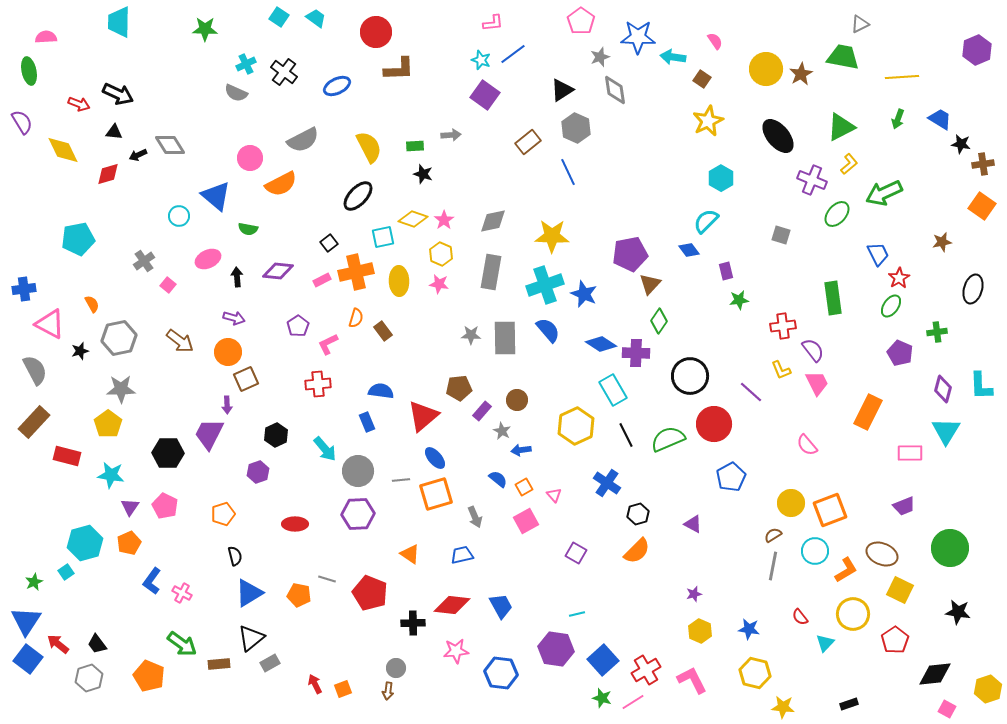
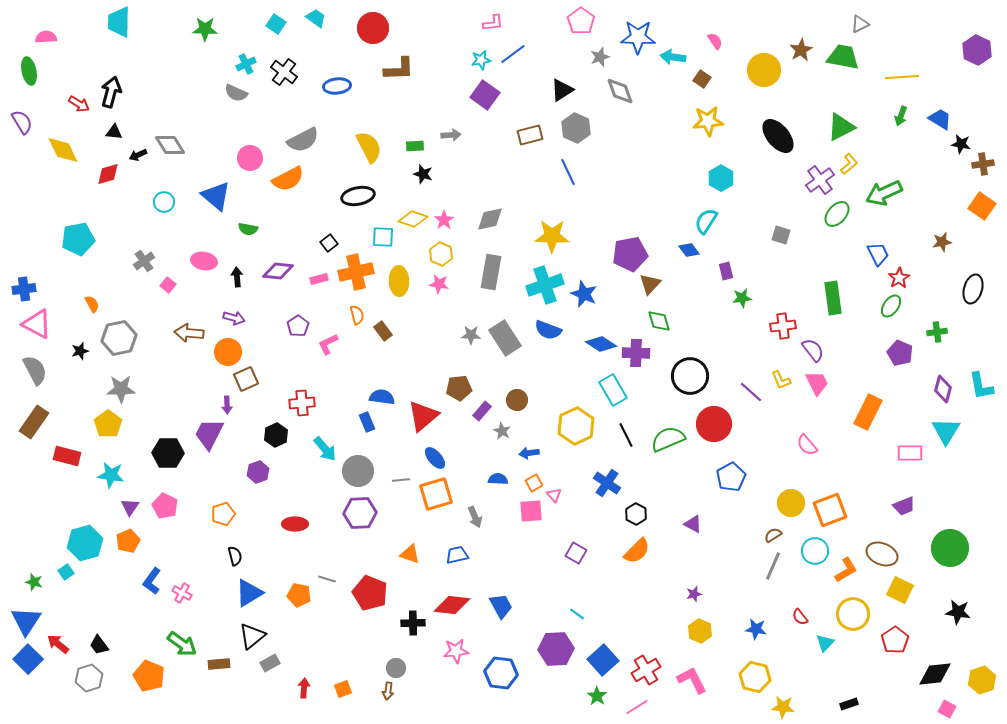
cyan square at (279, 17): moved 3 px left, 7 px down
red circle at (376, 32): moved 3 px left, 4 px up
purple hexagon at (977, 50): rotated 12 degrees counterclockwise
cyan star at (481, 60): rotated 30 degrees counterclockwise
yellow circle at (766, 69): moved 2 px left, 1 px down
brown star at (801, 74): moved 24 px up
blue ellipse at (337, 86): rotated 20 degrees clockwise
gray diamond at (615, 90): moved 5 px right, 1 px down; rotated 12 degrees counterclockwise
black arrow at (118, 94): moved 7 px left, 2 px up; rotated 100 degrees counterclockwise
red arrow at (79, 104): rotated 10 degrees clockwise
green arrow at (898, 119): moved 3 px right, 3 px up
yellow star at (708, 121): rotated 20 degrees clockwise
brown rectangle at (528, 142): moved 2 px right, 7 px up; rotated 25 degrees clockwise
purple cross at (812, 180): moved 8 px right; rotated 32 degrees clockwise
orange semicircle at (281, 184): moved 7 px right, 5 px up
black ellipse at (358, 196): rotated 36 degrees clockwise
cyan circle at (179, 216): moved 15 px left, 14 px up
gray diamond at (493, 221): moved 3 px left, 2 px up
cyan semicircle at (706, 221): rotated 12 degrees counterclockwise
cyan square at (383, 237): rotated 15 degrees clockwise
pink ellipse at (208, 259): moved 4 px left, 2 px down; rotated 35 degrees clockwise
pink rectangle at (322, 280): moved 3 px left, 1 px up; rotated 12 degrees clockwise
green star at (739, 300): moved 3 px right, 2 px up
orange semicircle at (356, 318): moved 1 px right, 3 px up; rotated 30 degrees counterclockwise
green diamond at (659, 321): rotated 50 degrees counterclockwise
pink triangle at (50, 324): moved 13 px left
blue semicircle at (548, 330): rotated 152 degrees clockwise
gray rectangle at (505, 338): rotated 32 degrees counterclockwise
brown arrow at (180, 341): moved 9 px right, 8 px up; rotated 148 degrees clockwise
yellow L-shape at (781, 370): moved 10 px down
red cross at (318, 384): moved 16 px left, 19 px down
cyan L-shape at (981, 386): rotated 8 degrees counterclockwise
blue semicircle at (381, 391): moved 1 px right, 6 px down
brown rectangle at (34, 422): rotated 8 degrees counterclockwise
blue arrow at (521, 450): moved 8 px right, 3 px down
blue semicircle at (498, 479): rotated 36 degrees counterclockwise
orange square at (524, 487): moved 10 px right, 4 px up
purple hexagon at (358, 514): moved 2 px right, 1 px up
black hexagon at (638, 514): moved 2 px left; rotated 15 degrees counterclockwise
pink square at (526, 521): moved 5 px right, 10 px up; rotated 25 degrees clockwise
orange pentagon at (129, 543): moved 1 px left, 2 px up
orange triangle at (410, 554): rotated 15 degrees counterclockwise
blue trapezoid at (462, 555): moved 5 px left
gray line at (773, 566): rotated 12 degrees clockwise
green star at (34, 582): rotated 30 degrees counterclockwise
cyan line at (577, 614): rotated 49 degrees clockwise
blue star at (749, 629): moved 7 px right
black triangle at (251, 638): moved 1 px right, 2 px up
black trapezoid at (97, 644): moved 2 px right, 1 px down
purple hexagon at (556, 649): rotated 12 degrees counterclockwise
blue square at (28, 659): rotated 8 degrees clockwise
yellow hexagon at (755, 673): moved 4 px down
red arrow at (315, 684): moved 11 px left, 4 px down; rotated 30 degrees clockwise
yellow hexagon at (988, 689): moved 6 px left, 9 px up
green star at (602, 698): moved 5 px left, 2 px up; rotated 18 degrees clockwise
pink line at (633, 702): moved 4 px right, 5 px down
